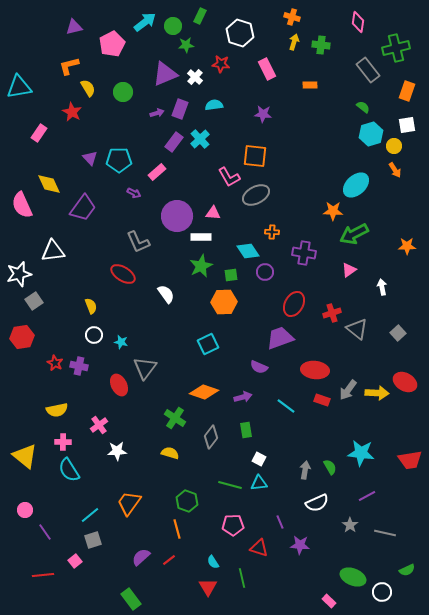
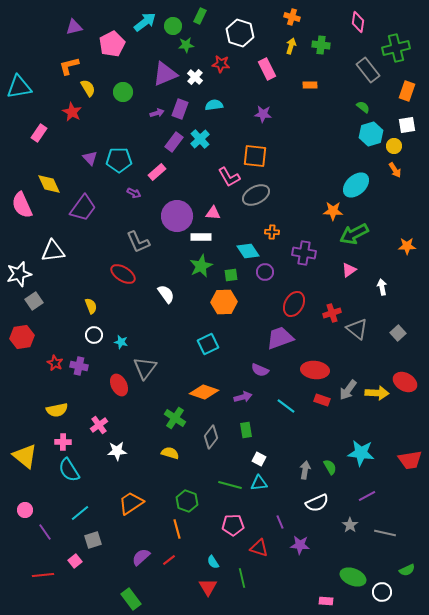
yellow arrow at (294, 42): moved 3 px left, 4 px down
purple semicircle at (259, 367): moved 1 px right, 3 px down
orange trapezoid at (129, 503): moved 2 px right; rotated 20 degrees clockwise
cyan line at (90, 515): moved 10 px left, 2 px up
pink rectangle at (329, 601): moved 3 px left; rotated 40 degrees counterclockwise
